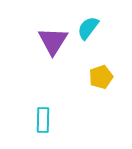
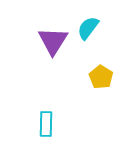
yellow pentagon: rotated 20 degrees counterclockwise
cyan rectangle: moved 3 px right, 4 px down
